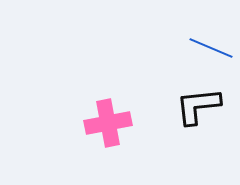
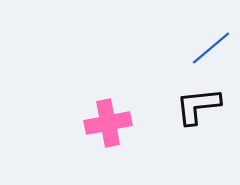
blue line: rotated 63 degrees counterclockwise
